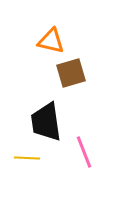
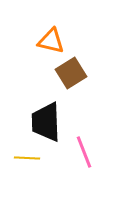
brown square: rotated 16 degrees counterclockwise
black trapezoid: rotated 6 degrees clockwise
